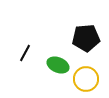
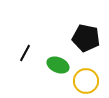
black pentagon: rotated 16 degrees clockwise
yellow circle: moved 2 px down
